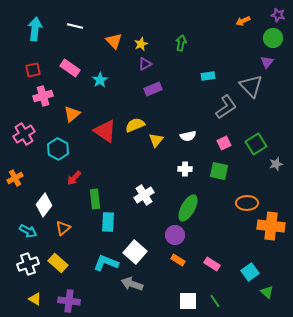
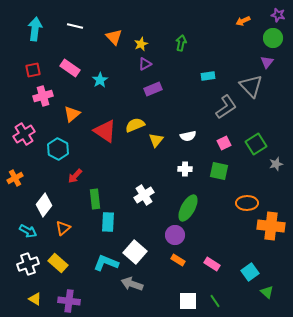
orange triangle at (114, 41): moved 4 px up
red arrow at (74, 178): moved 1 px right, 2 px up
